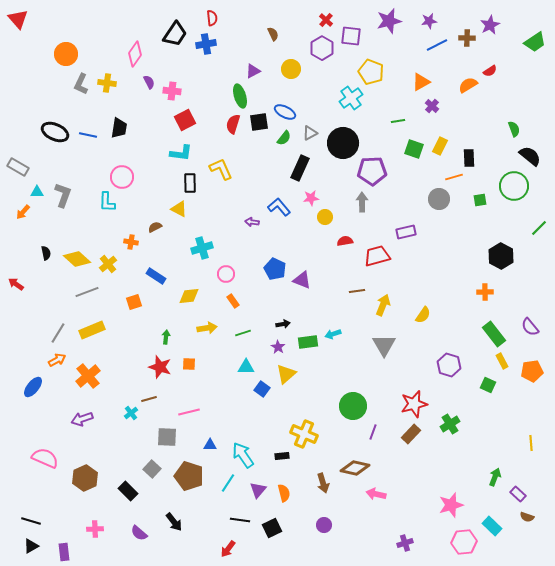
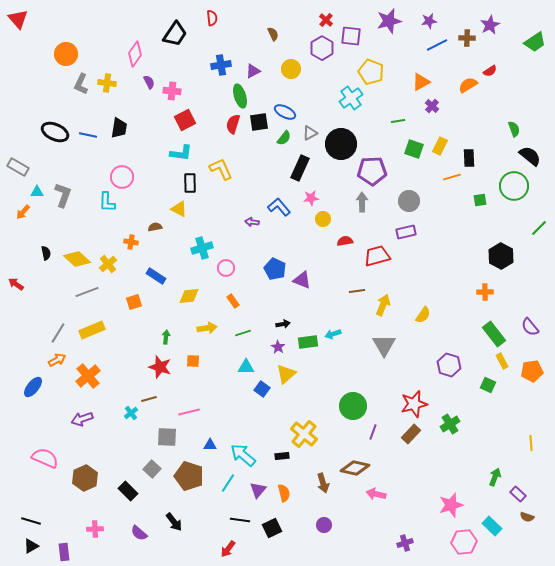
blue cross at (206, 44): moved 15 px right, 21 px down
black circle at (343, 143): moved 2 px left, 1 px down
orange line at (454, 177): moved 2 px left
gray circle at (439, 199): moved 30 px left, 2 px down
yellow circle at (325, 217): moved 2 px left, 2 px down
brown semicircle at (155, 227): rotated 16 degrees clockwise
pink circle at (226, 274): moved 6 px up
orange square at (189, 364): moved 4 px right, 3 px up
yellow cross at (304, 434): rotated 16 degrees clockwise
cyan arrow at (243, 455): rotated 16 degrees counterclockwise
